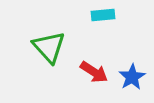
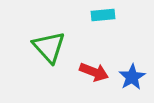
red arrow: rotated 12 degrees counterclockwise
